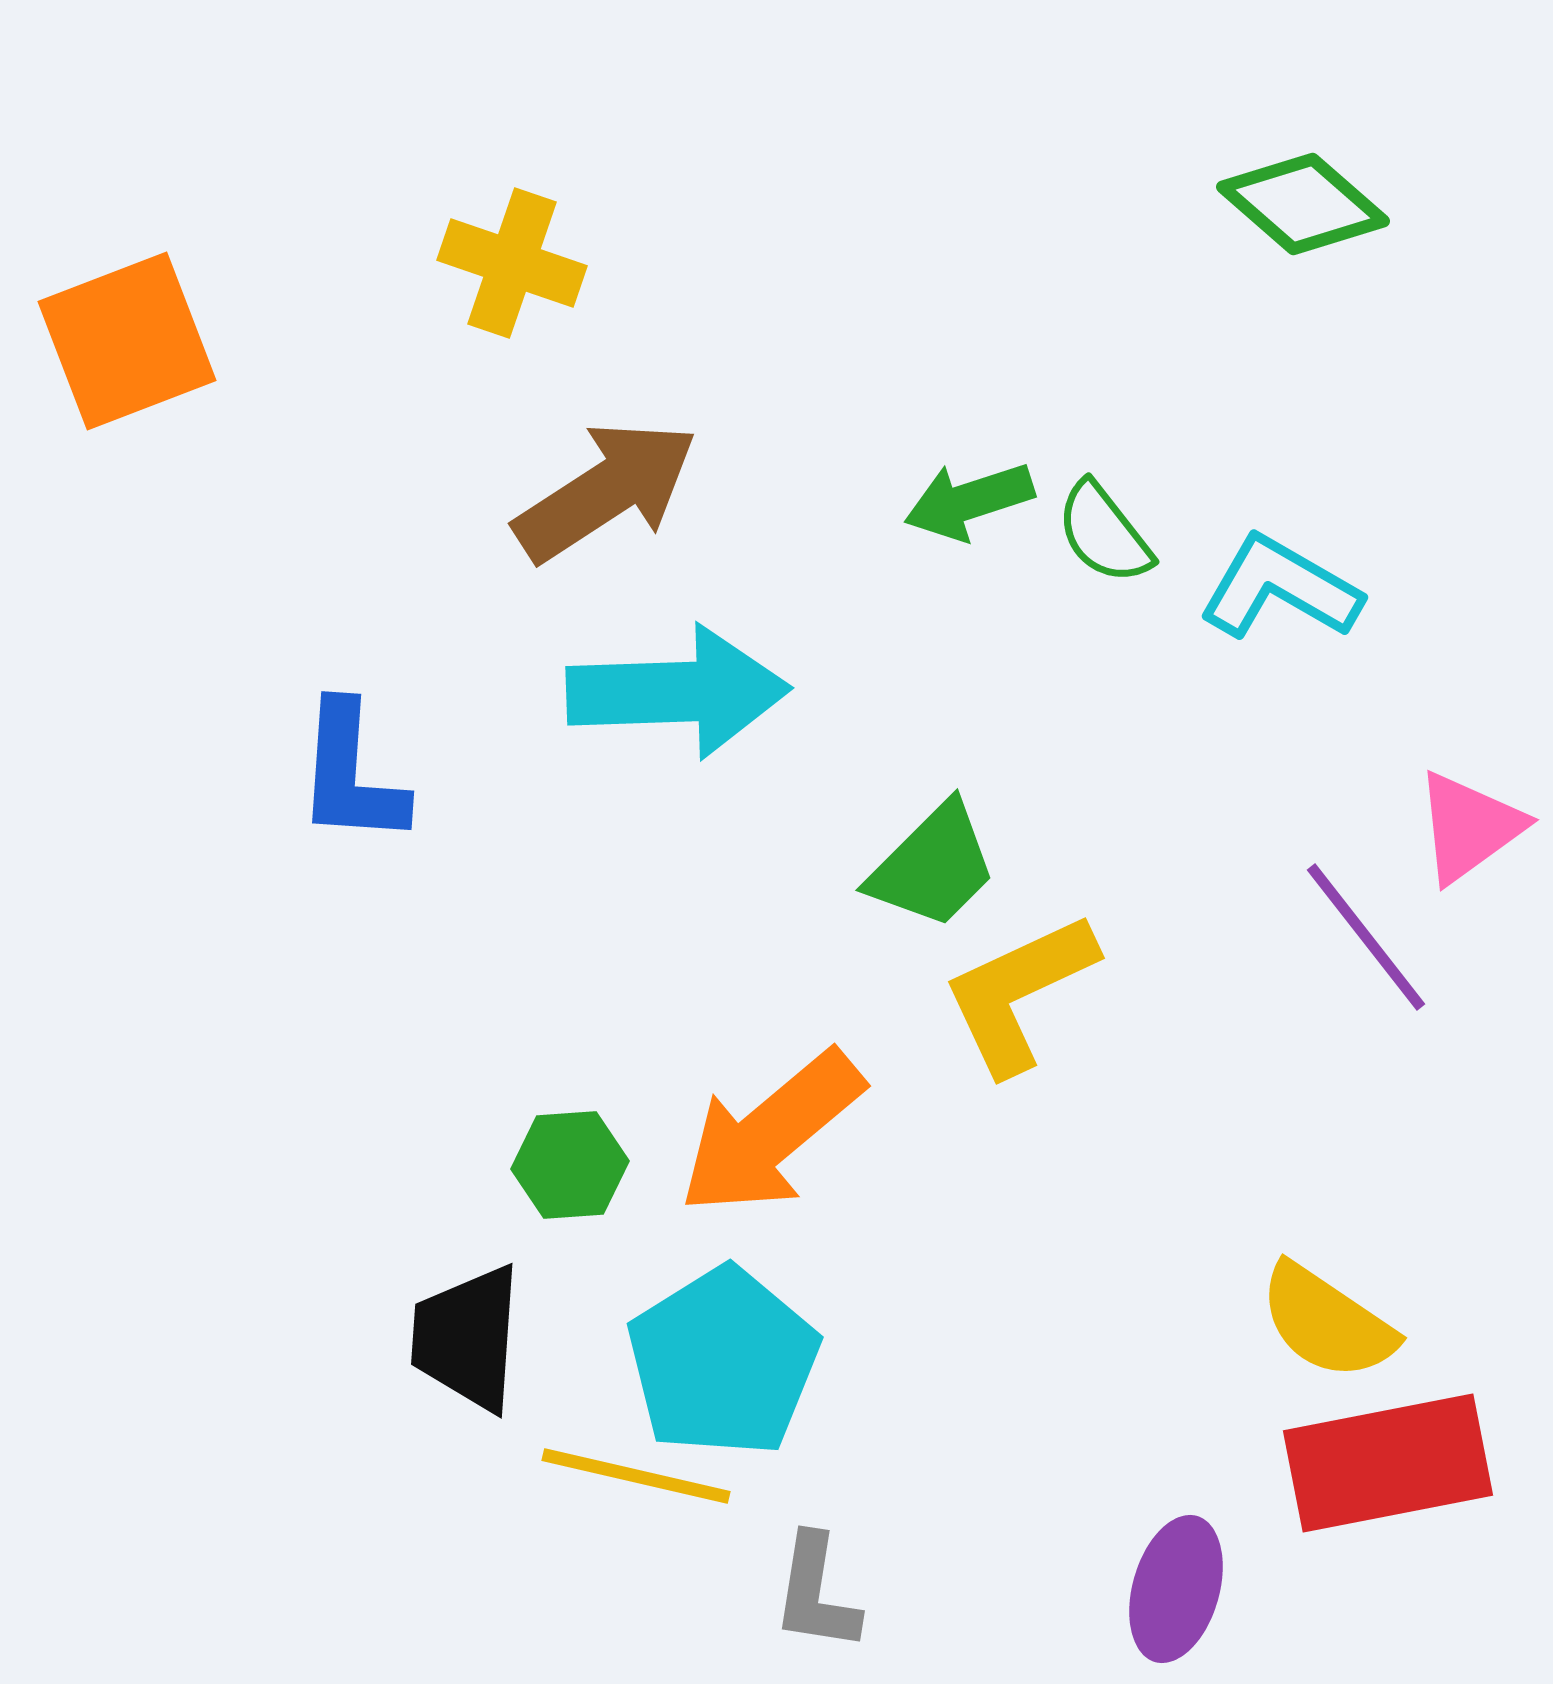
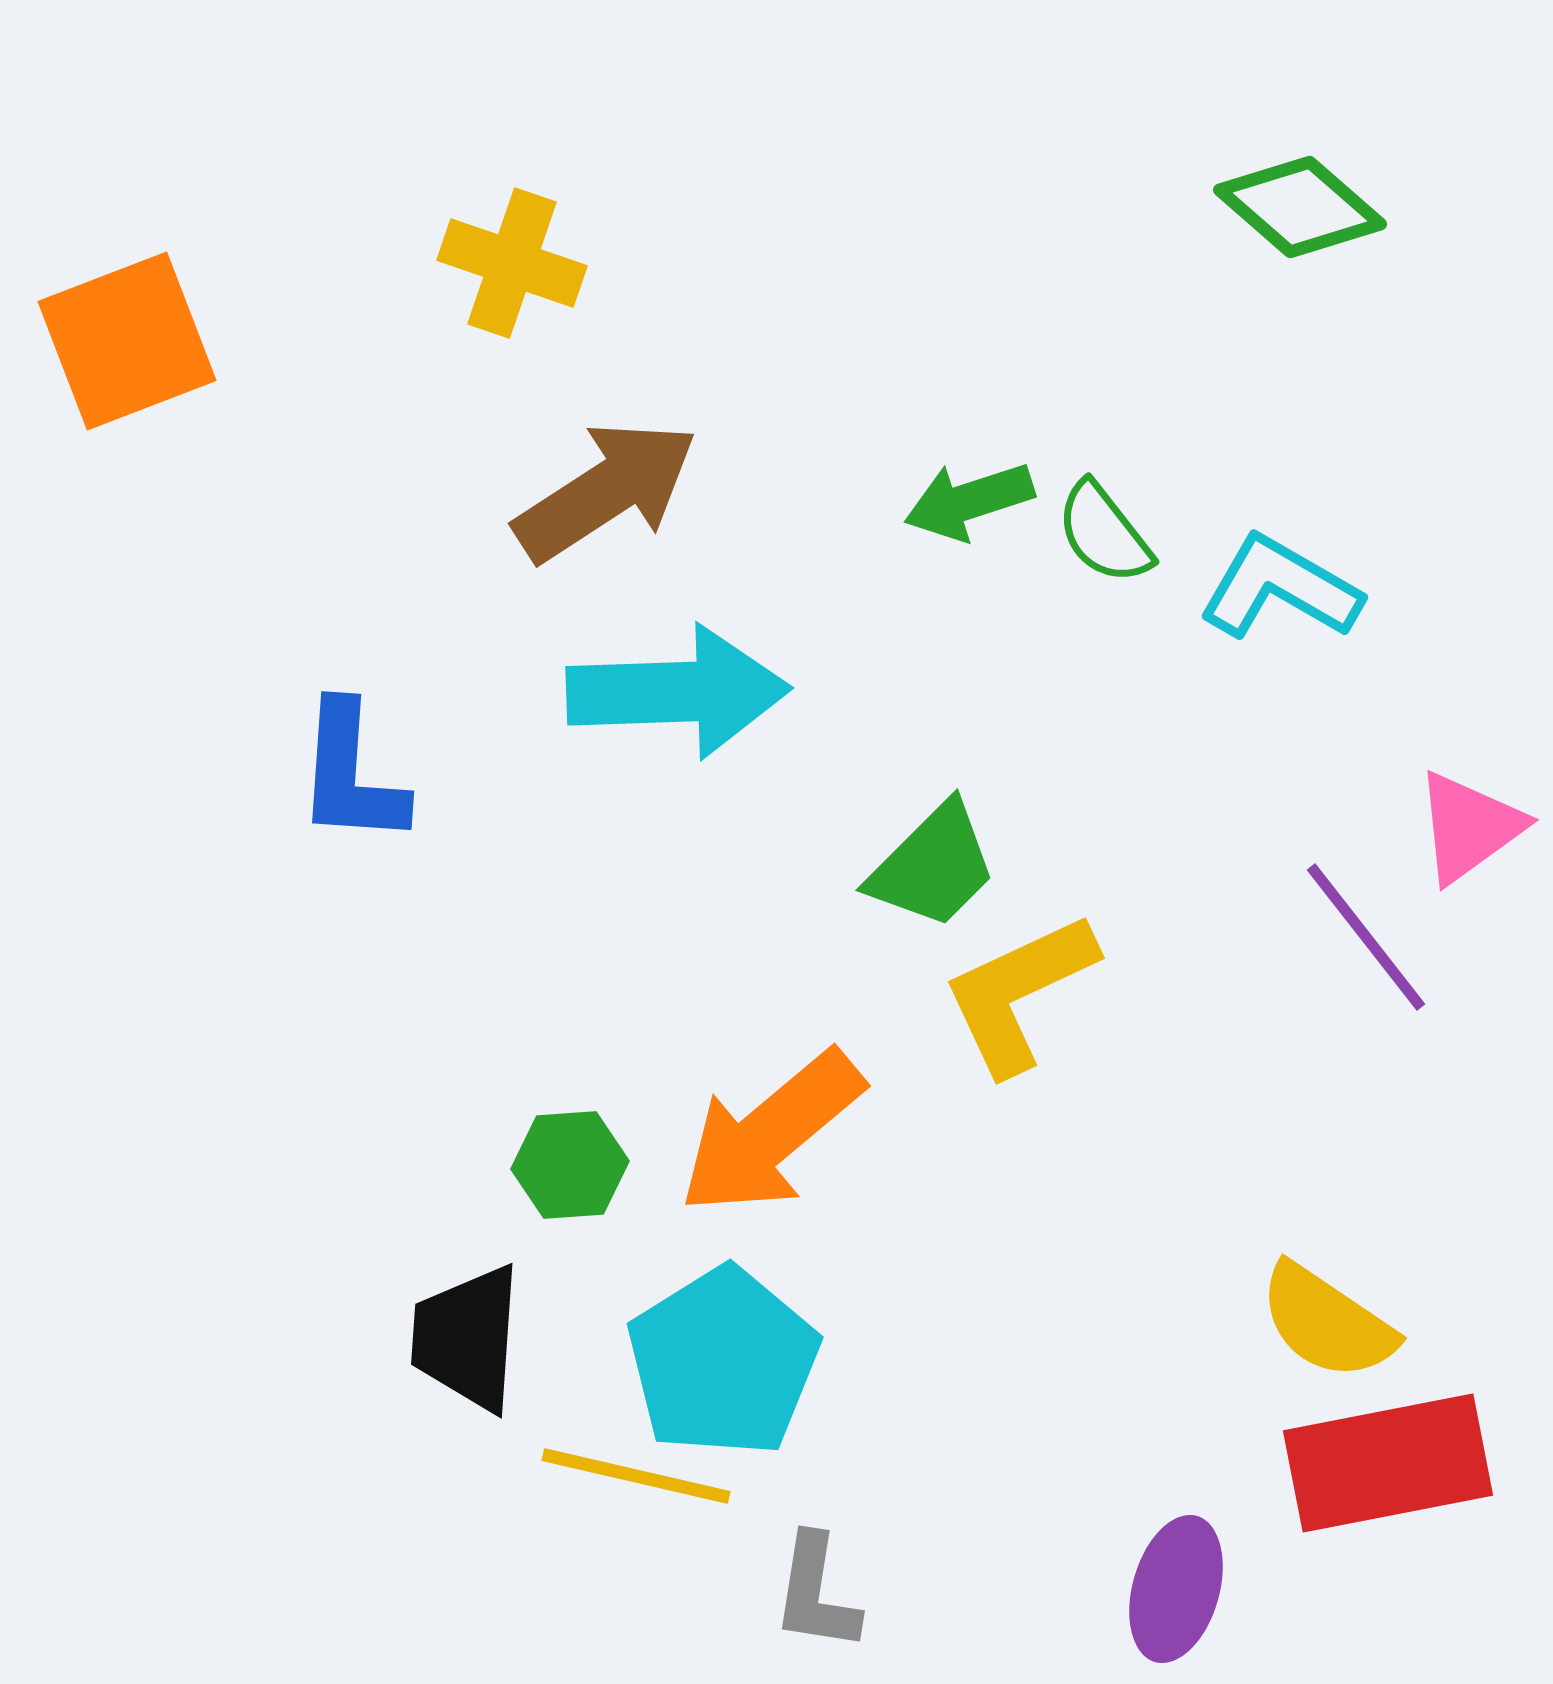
green diamond: moved 3 px left, 3 px down
